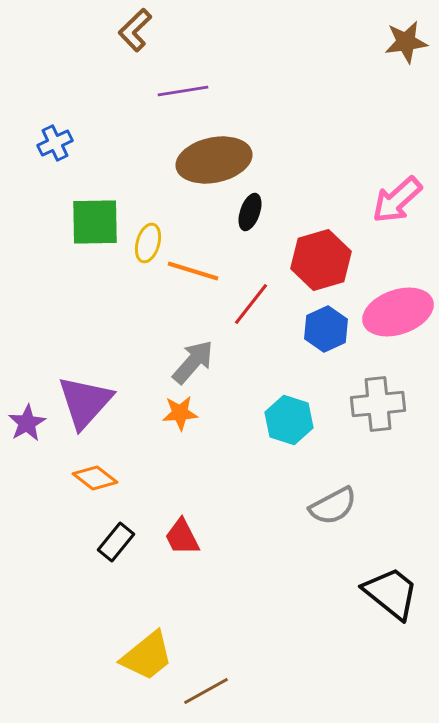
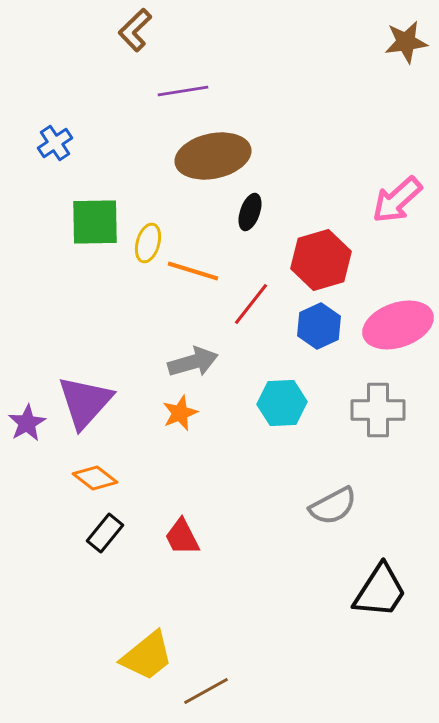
blue cross: rotated 8 degrees counterclockwise
brown ellipse: moved 1 px left, 4 px up
pink ellipse: moved 13 px down
blue hexagon: moved 7 px left, 3 px up
gray arrow: rotated 33 degrees clockwise
gray cross: moved 6 px down; rotated 6 degrees clockwise
orange star: rotated 18 degrees counterclockwise
cyan hexagon: moved 7 px left, 17 px up; rotated 21 degrees counterclockwise
black rectangle: moved 11 px left, 9 px up
black trapezoid: moved 11 px left, 2 px up; rotated 84 degrees clockwise
